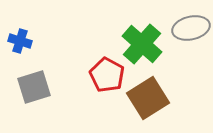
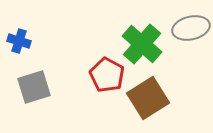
blue cross: moved 1 px left
